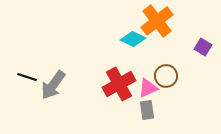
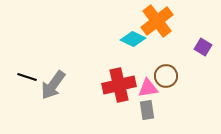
red cross: moved 1 px down; rotated 16 degrees clockwise
pink triangle: rotated 15 degrees clockwise
